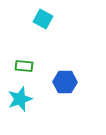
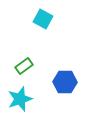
green rectangle: rotated 42 degrees counterclockwise
